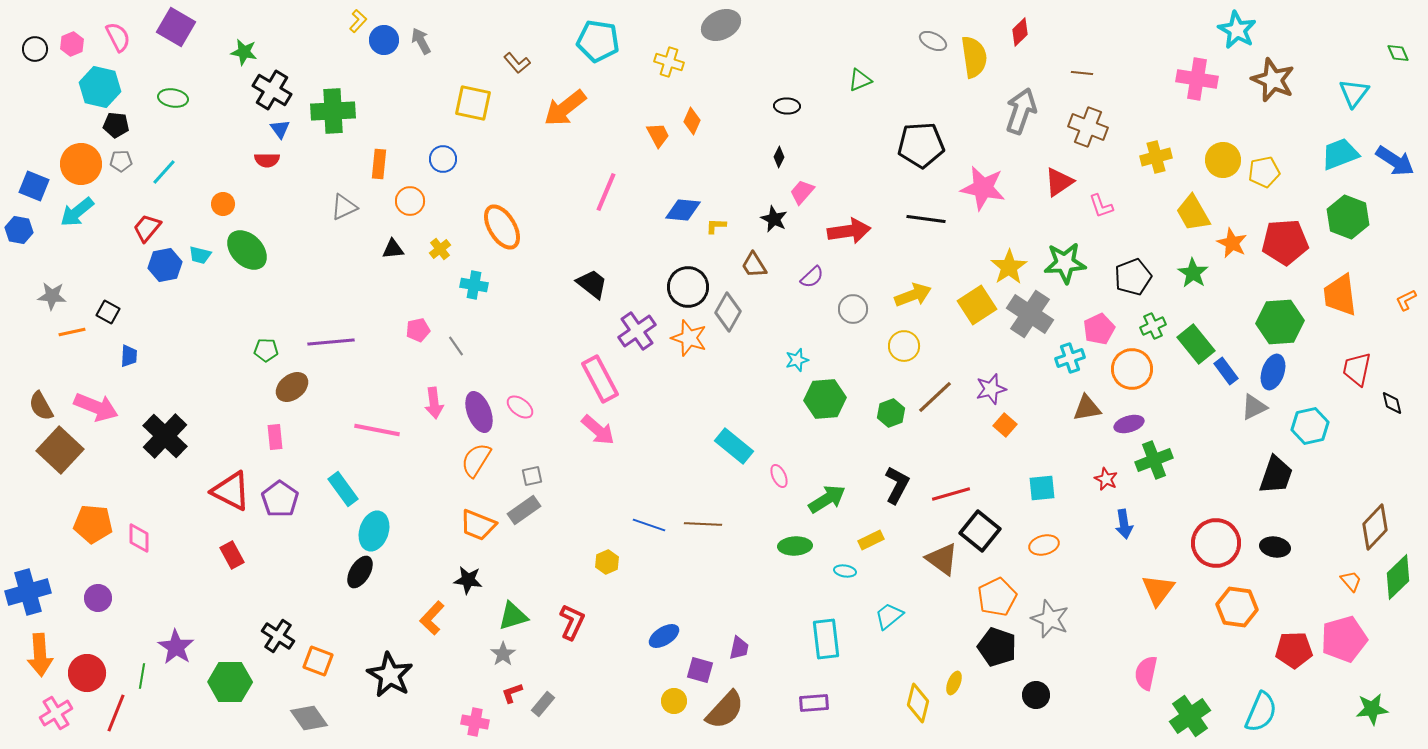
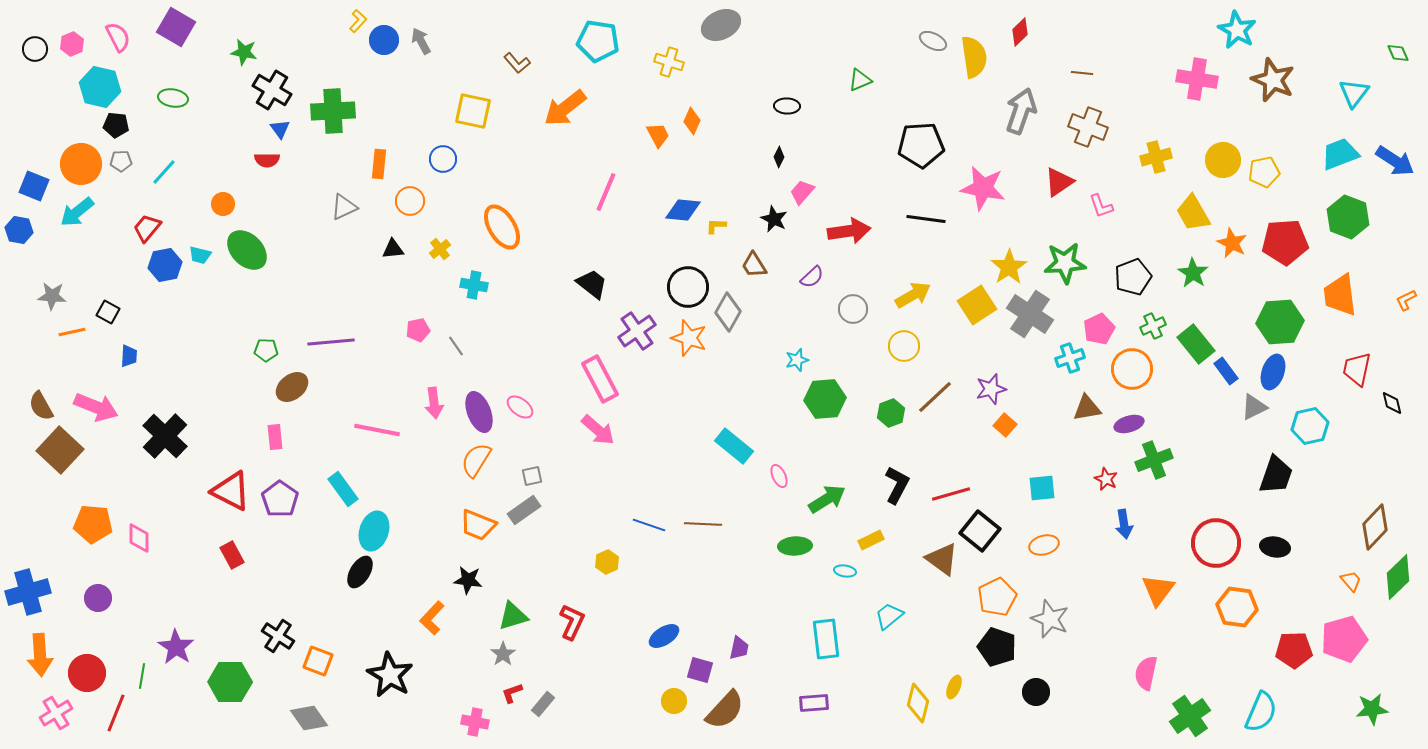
yellow square at (473, 103): moved 8 px down
yellow arrow at (913, 295): rotated 9 degrees counterclockwise
yellow ellipse at (954, 683): moved 4 px down
black circle at (1036, 695): moved 3 px up
